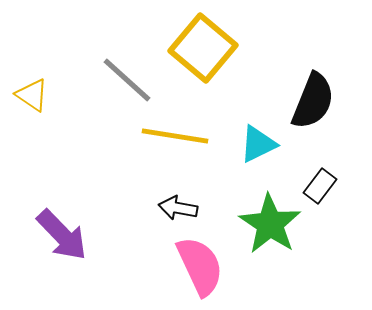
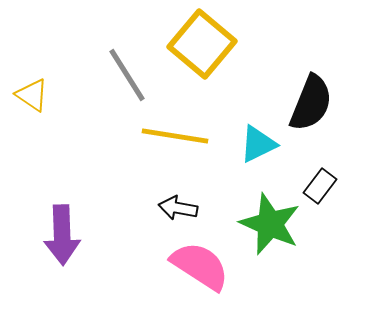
yellow square: moved 1 px left, 4 px up
gray line: moved 5 px up; rotated 16 degrees clockwise
black semicircle: moved 2 px left, 2 px down
green star: rotated 10 degrees counterclockwise
purple arrow: rotated 42 degrees clockwise
pink semicircle: rotated 32 degrees counterclockwise
